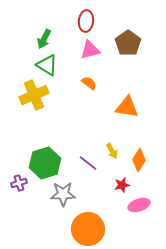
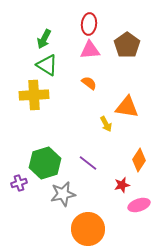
red ellipse: moved 3 px right, 3 px down
brown pentagon: moved 1 px left, 2 px down
pink triangle: rotated 10 degrees clockwise
yellow cross: rotated 20 degrees clockwise
yellow arrow: moved 6 px left, 27 px up
gray star: rotated 10 degrees counterclockwise
